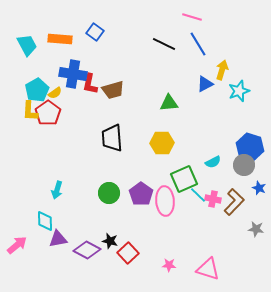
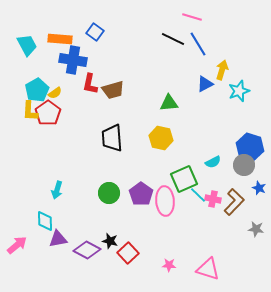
black line: moved 9 px right, 5 px up
blue cross: moved 14 px up
yellow hexagon: moved 1 px left, 5 px up; rotated 15 degrees clockwise
